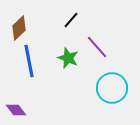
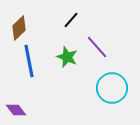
green star: moved 1 px left, 1 px up
